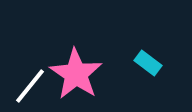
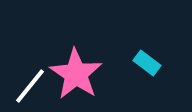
cyan rectangle: moved 1 px left
